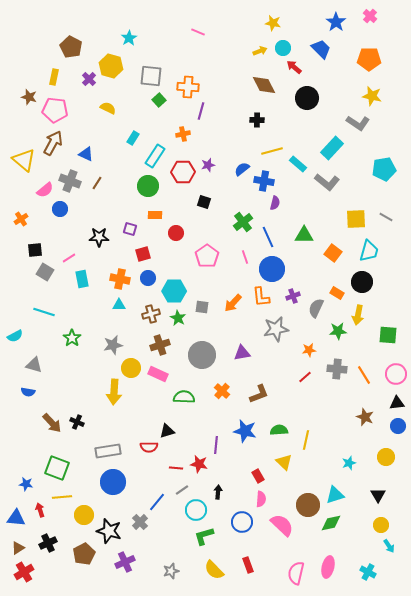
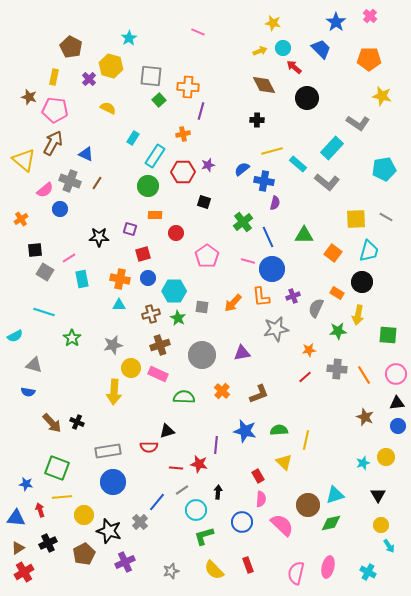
yellow star at (372, 96): moved 10 px right
pink line at (245, 257): moved 3 px right, 4 px down; rotated 56 degrees counterclockwise
cyan star at (349, 463): moved 14 px right
